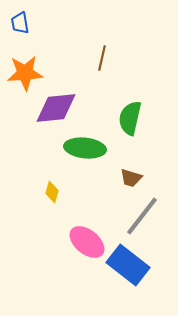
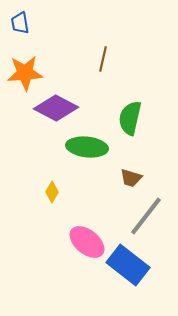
brown line: moved 1 px right, 1 px down
purple diamond: rotated 33 degrees clockwise
green ellipse: moved 2 px right, 1 px up
yellow diamond: rotated 15 degrees clockwise
gray line: moved 4 px right
